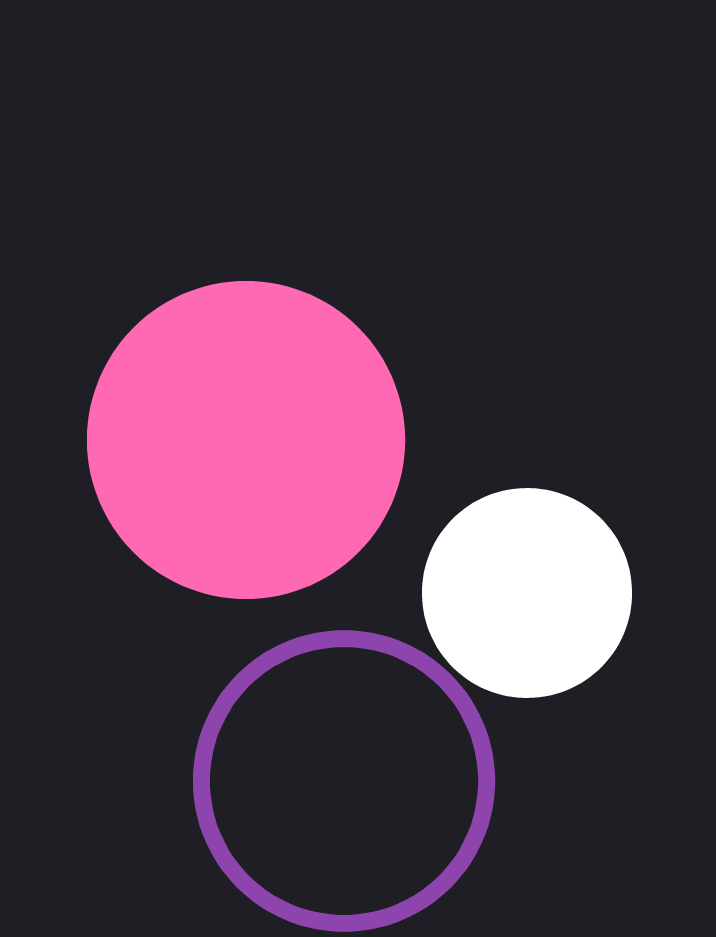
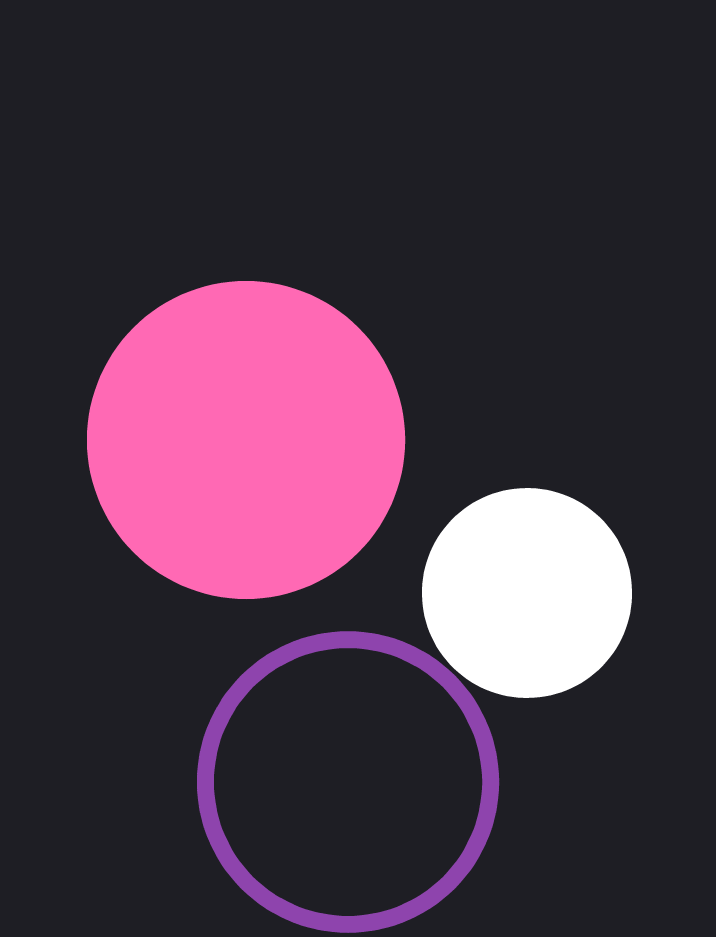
purple circle: moved 4 px right, 1 px down
